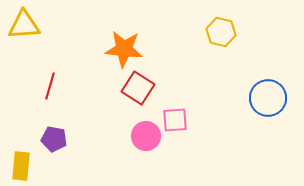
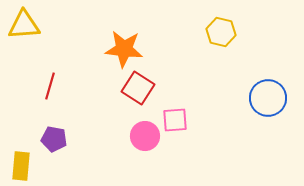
pink circle: moved 1 px left
